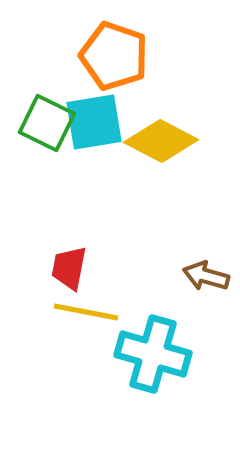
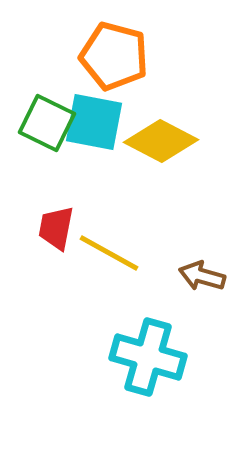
orange pentagon: rotated 4 degrees counterclockwise
cyan square: rotated 20 degrees clockwise
red trapezoid: moved 13 px left, 40 px up
brown arrow: moved 4 px left
yellow line: moved 23 px right, 59 px up; rotated 18 degrees clockwise
cyan cross: moved 5 px left, 3 px down
